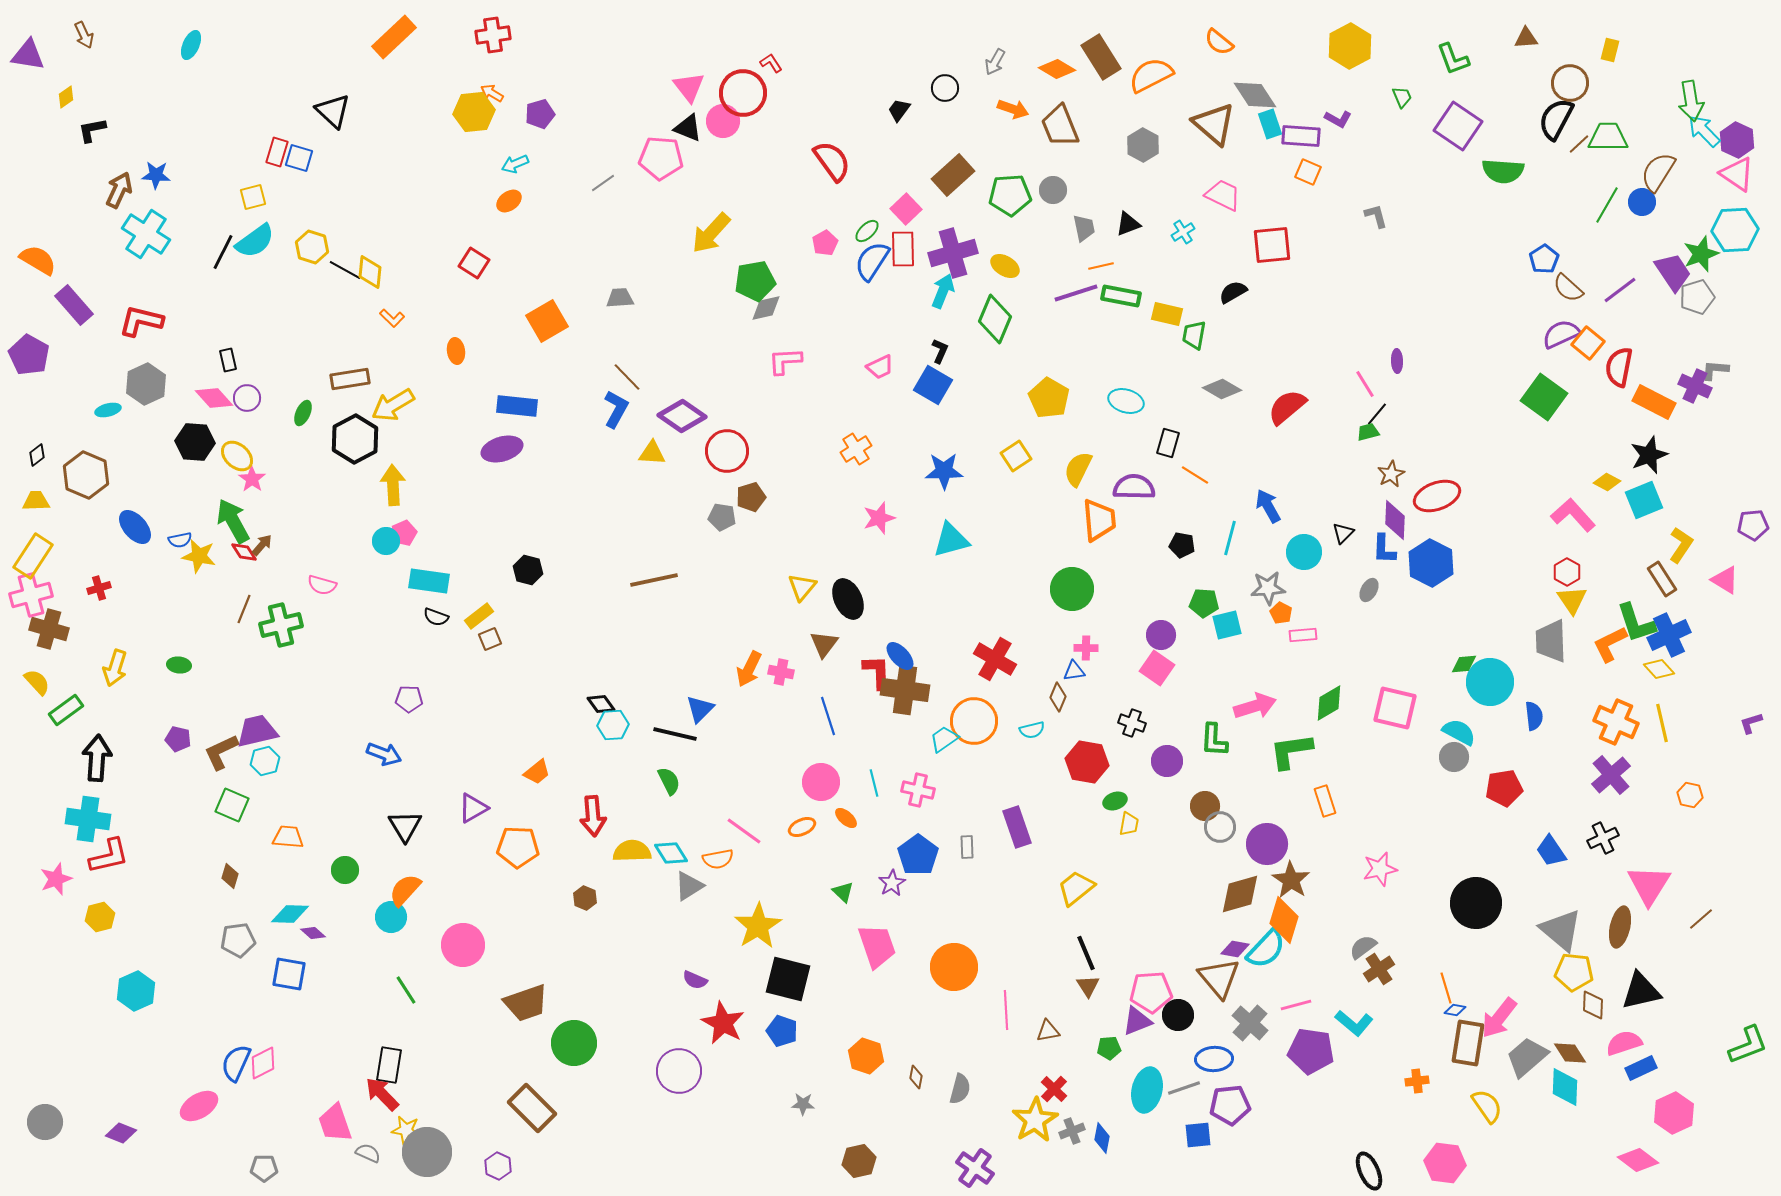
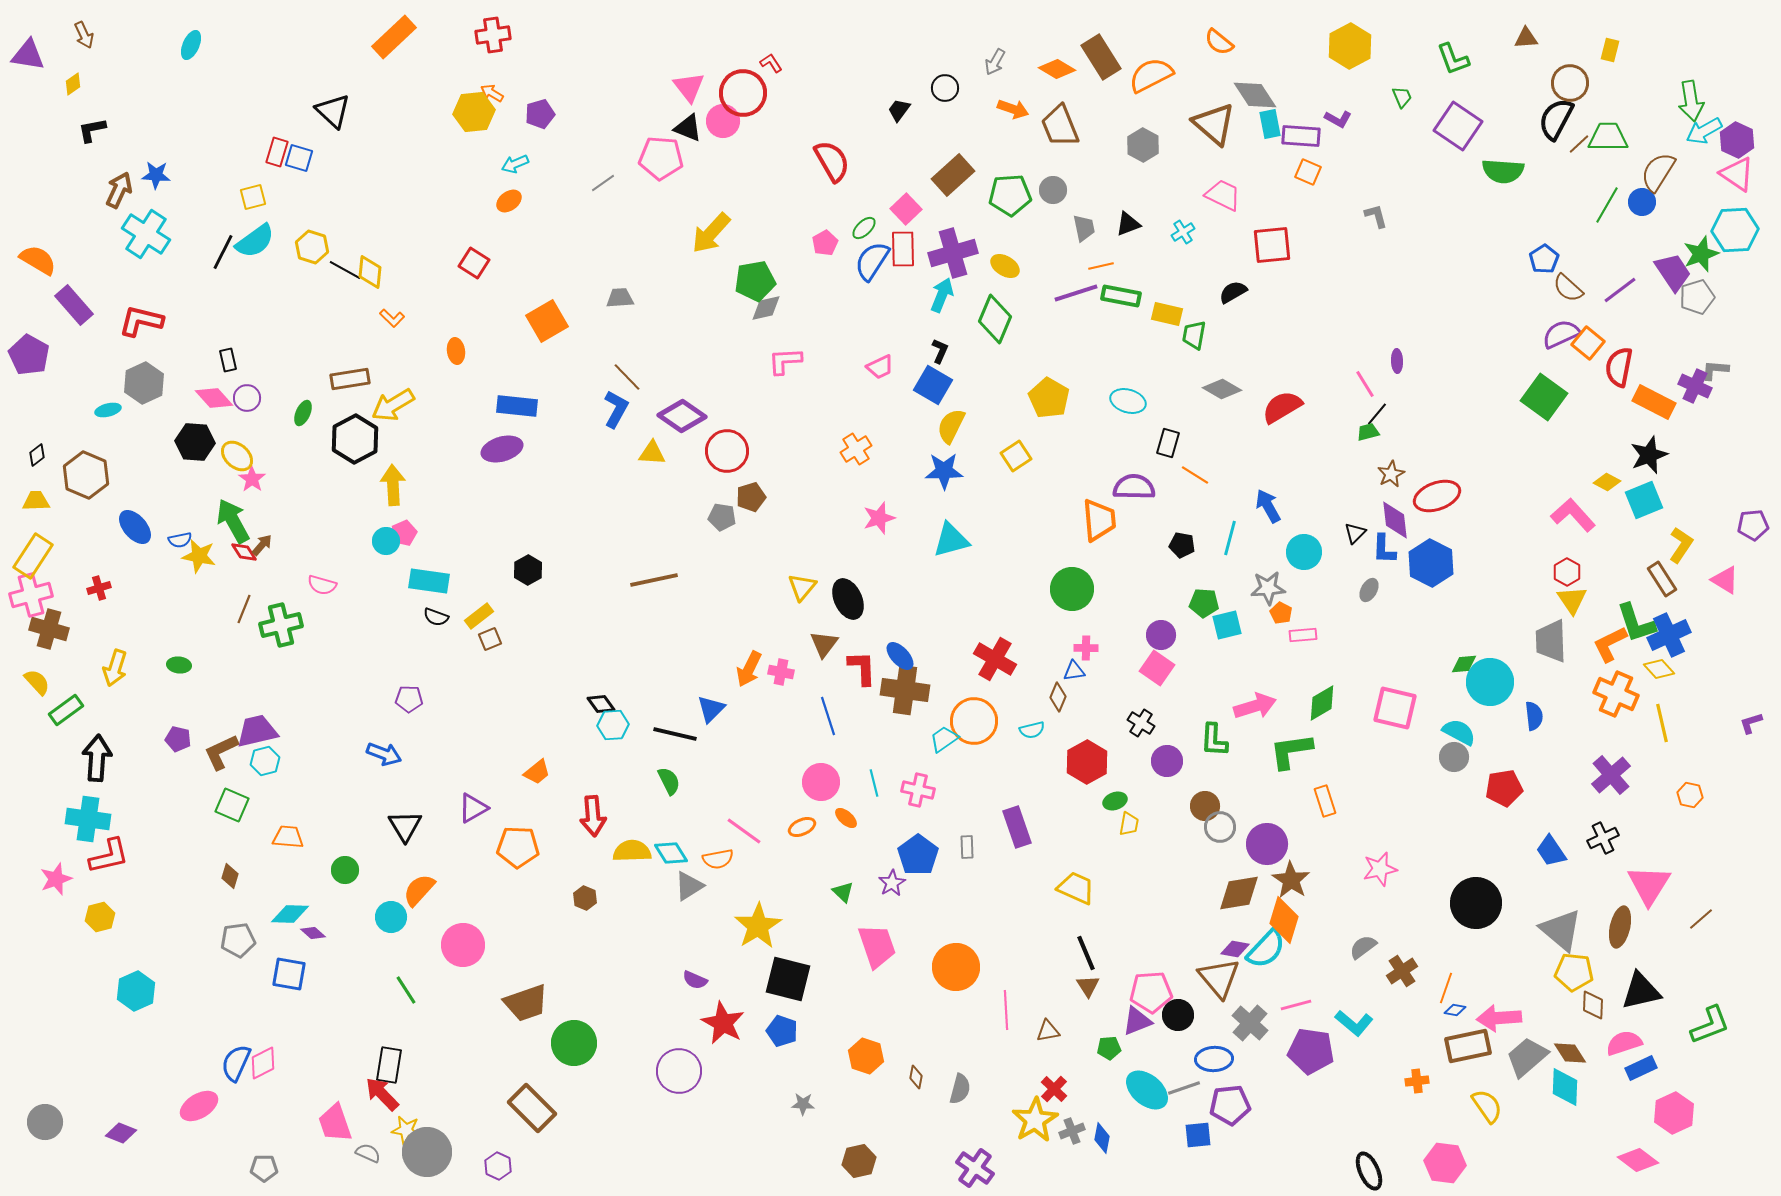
yellow diamond at (66, 97): moved 7 px right, 13 px up
cyan rectangle at (1270, 124): rotated 8 degrees clockwise
cyan arrow at (1704, 131): rotated 75 degrees counterclockwise
red semicircle at (832, 161): rotated 6 degrees clockwise
green ellipse at (867, 231): moved 3 px left, 3 px up
cyan arrow at (943, 291): moved 1 px left, 4 px down
gray hexagon at (146, 384): moved 2 px left, 1 px up
cyan ellipse at (1126, 401): moved 2 px right
red semicircle at (1287, 407): moved 5 px left; rotated 9 degrees clockwise
yellow semicircle at (1078, 469): moved 127 px left, 43 px up
purple diamond at (1395, 520): rotated 9 degrees counterclockwise
black triangle at (1343, 533): moved 12 px right
black hexagon at (528, 570): rotated 16 degrees clockwise
red L-shape at (877, 672): moved 15 px left, 4 px up
green diamond at (1329, 703): moved 7 px left
blue triangle at (700, 709): moved 11 px right
orange cross at (1616, 722): moved 28 px up
black cross at (1132, 723): moved 9 px right; rotated 12 degrees clockwise
red hexagon at (1087, 762): rotated 21 degrees clockwise
yellow trapezoid at (1076, 888): rotated 63 degrees clockwise
orange semicircle at (405, 890): moved 14 px right
brown diamond at (1240, 894): moved 1 px left, 1 px up; rotated 6 degrees clockwise
orange circle at (954, 967): moved 2 px right
brown cross at (1379, 969): moved 23 px right, 2 px down
orange line at (1446, 988): rotated 36 degrees clockwise
pink arrow at (1499, 1018): rotated 48 degrees clockwise
brown rectangle at (1468, 1043): moved 3 px down; rotated 69 degrees clockwise
green L-shape at (1748, 1045): moved 38 px left, 20 px up
cyan ellipse at (1147, 1090): rotated 63 degrees counterclockwise
